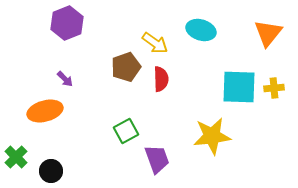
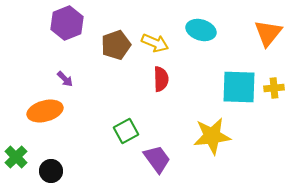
yellow arrow: rotated 12 degrees counterclockwise
brown pentagon: moved 10 px left, 22 px up
purple trapezoid: rotated 16 degrees counterclockwise
